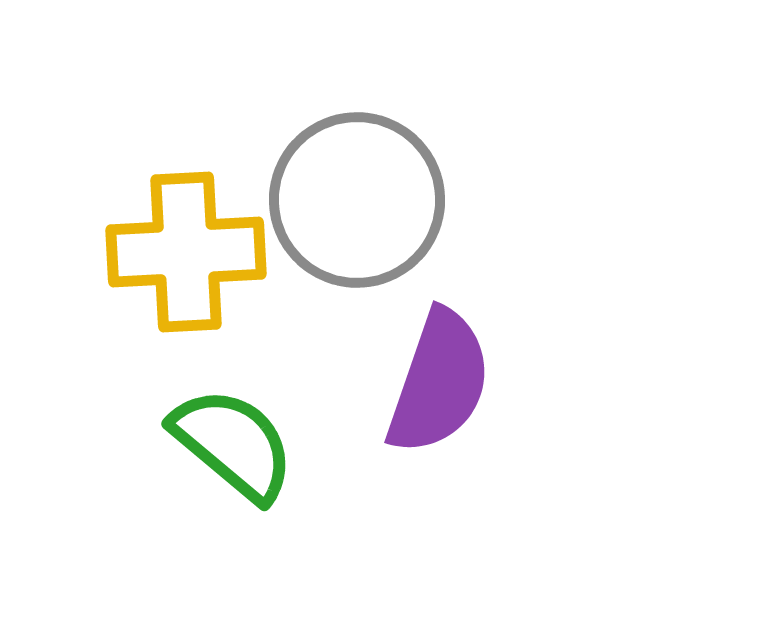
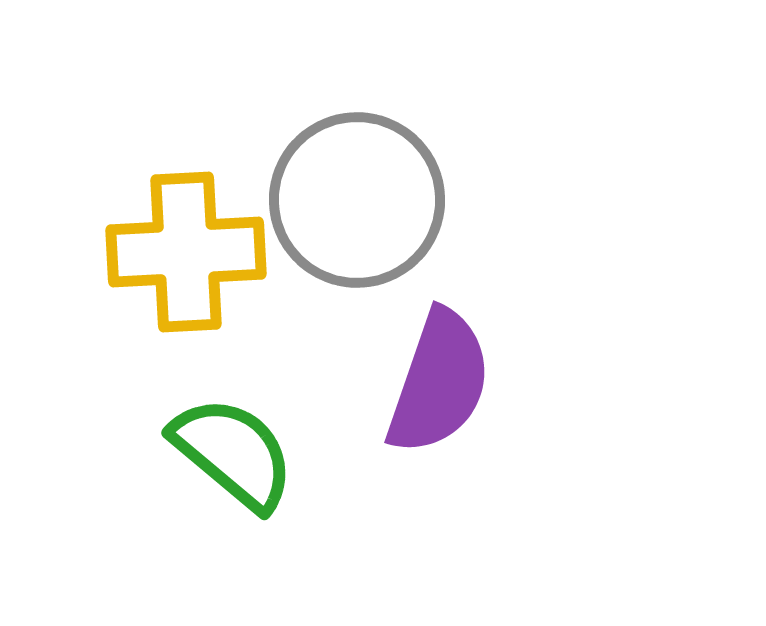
green semicircle: moved 9 px down
